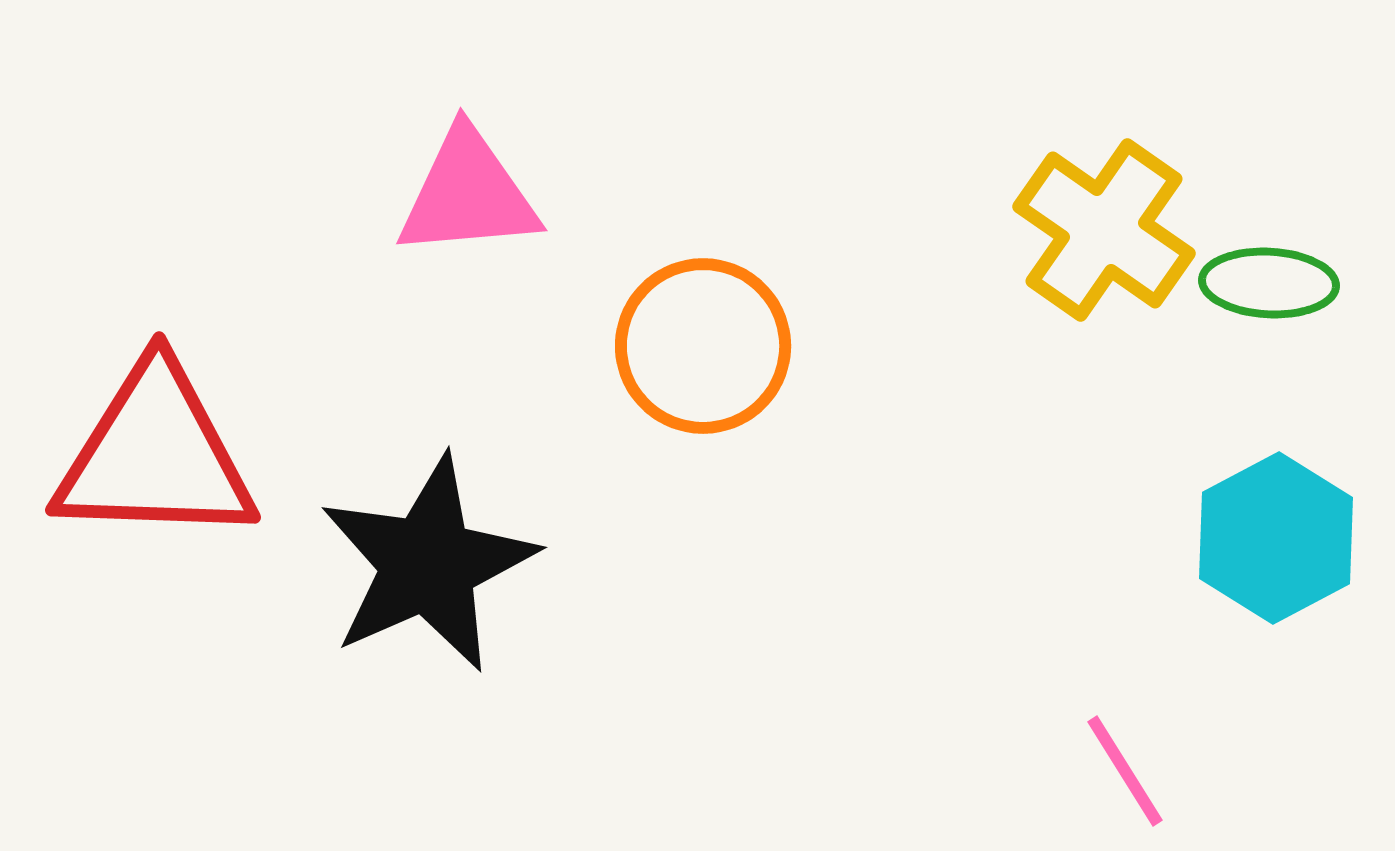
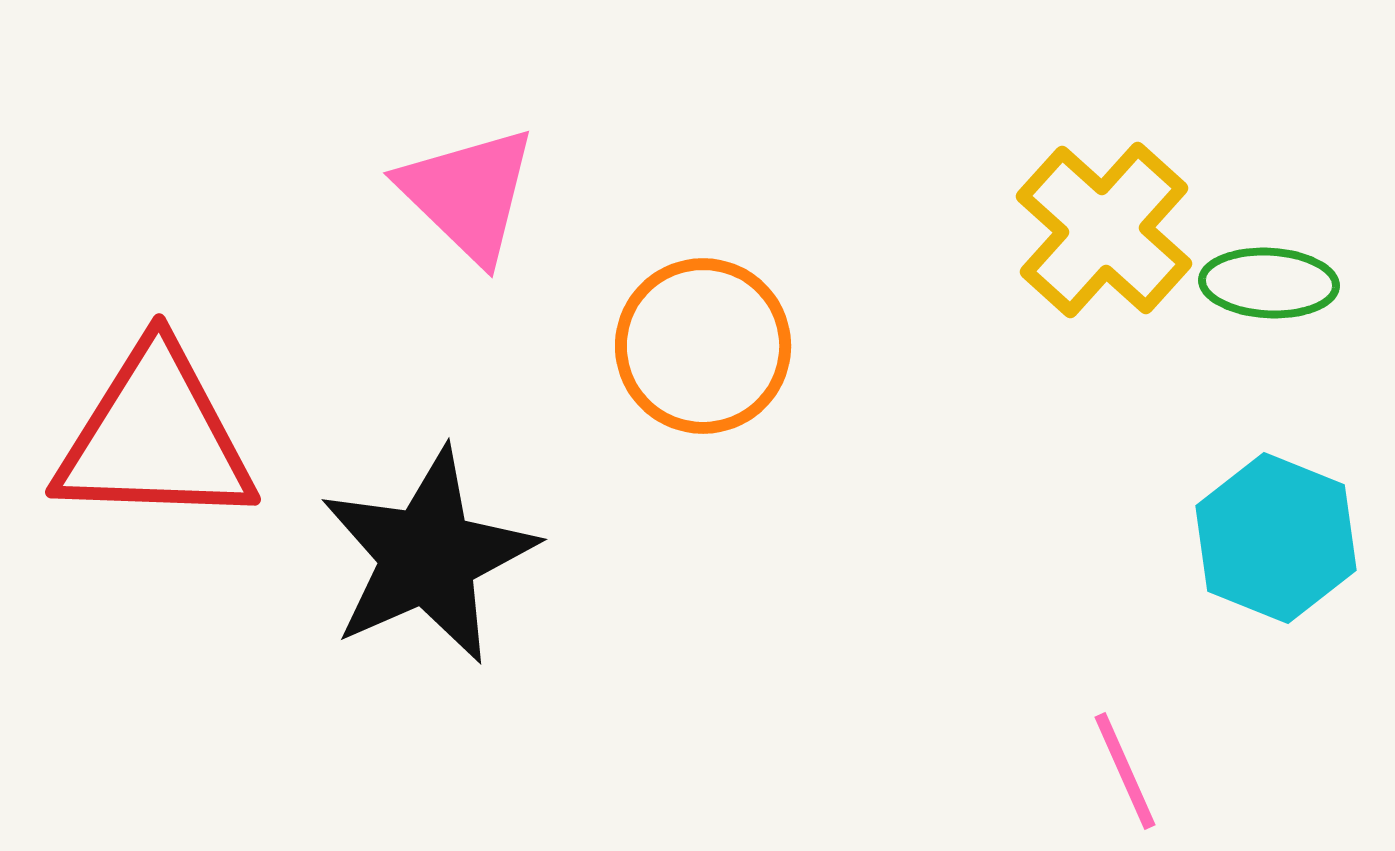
pink triangle: rotated 49 degrees clockwise
yellow cross: rotated 7 degrees clockwise
red triangle: moved 18 px up
cyan hexagon: rotated 10 degrees counterclockwise
black star: moved 8 px up
pink line: rotated 8 degrees clockwise
